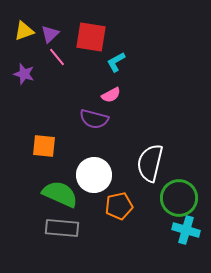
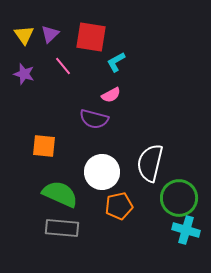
yellow triangle: moved 4 px down; rotated 45 degrees counterclockwise
pink line: moved 6 px right, 9 px down
white circle: moved 8 px right, 3 px up
